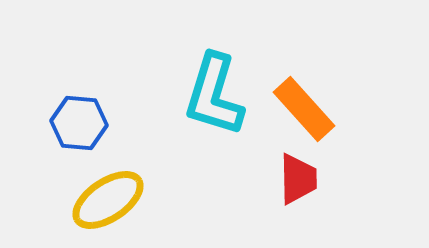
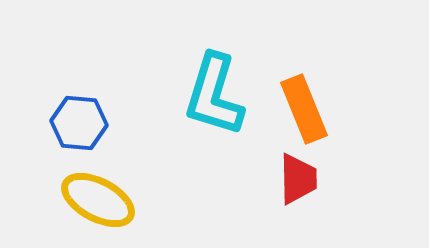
orange rectangle: rotated 20 degrees clockwise
yellow ellipse: moved 10 px left; rotated 62 degrees clockwise
